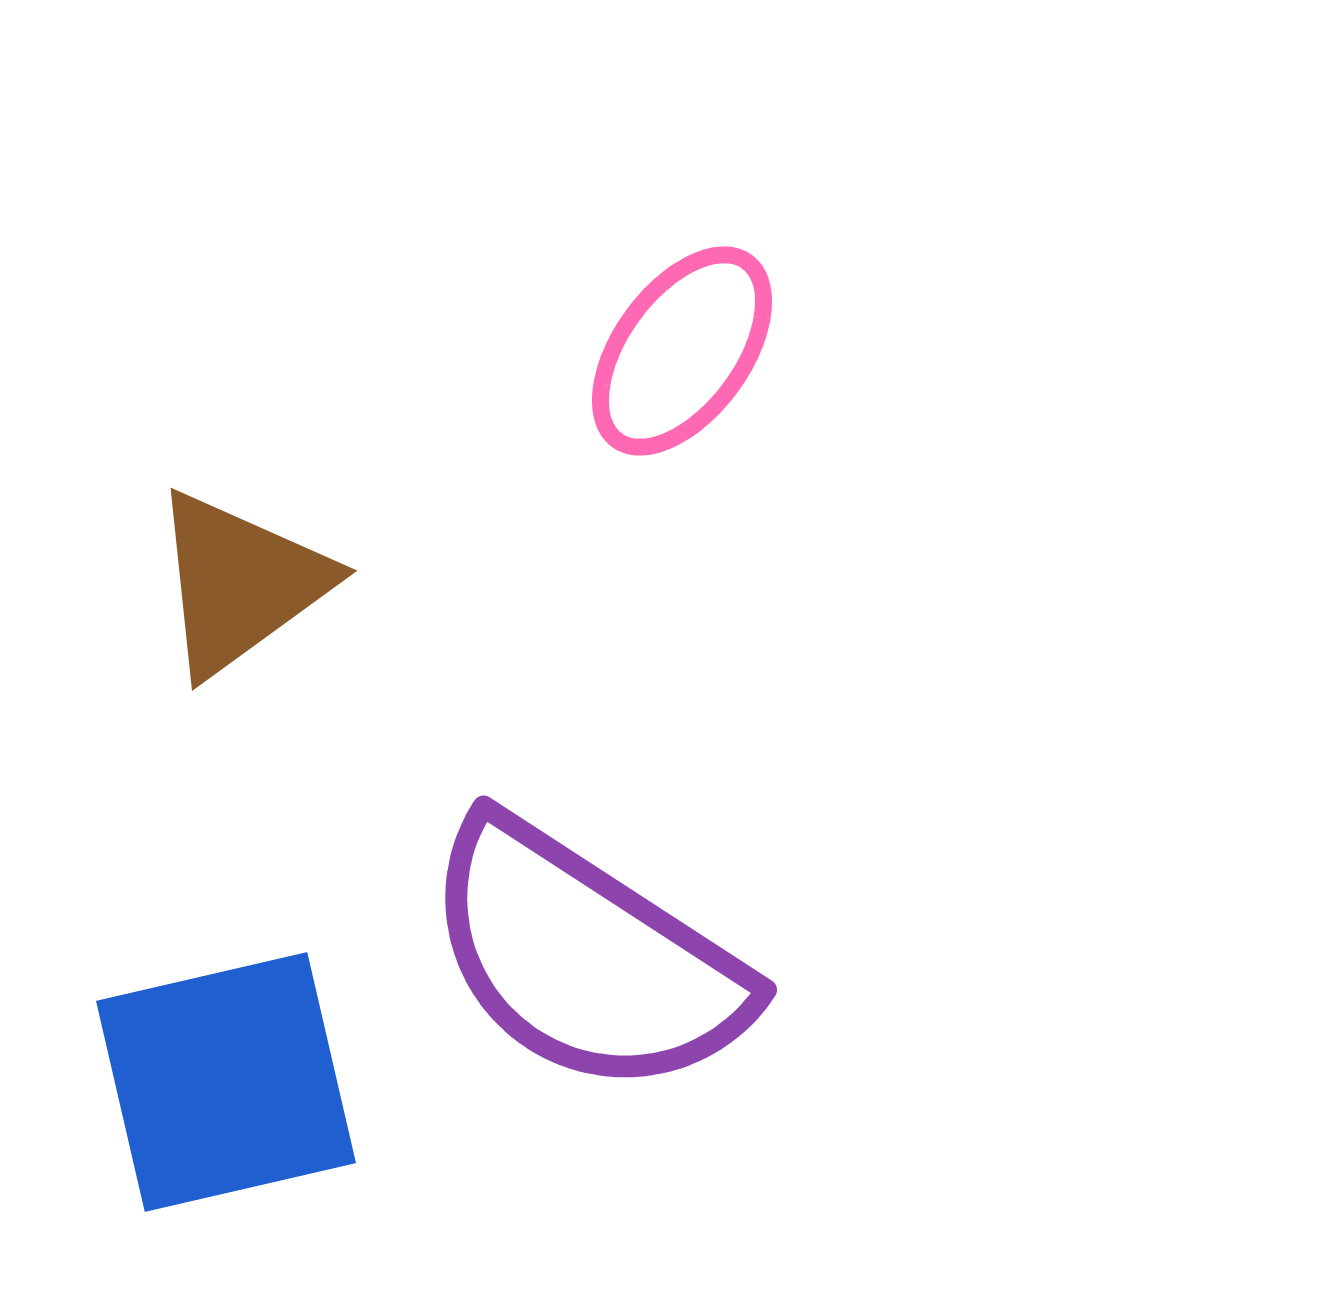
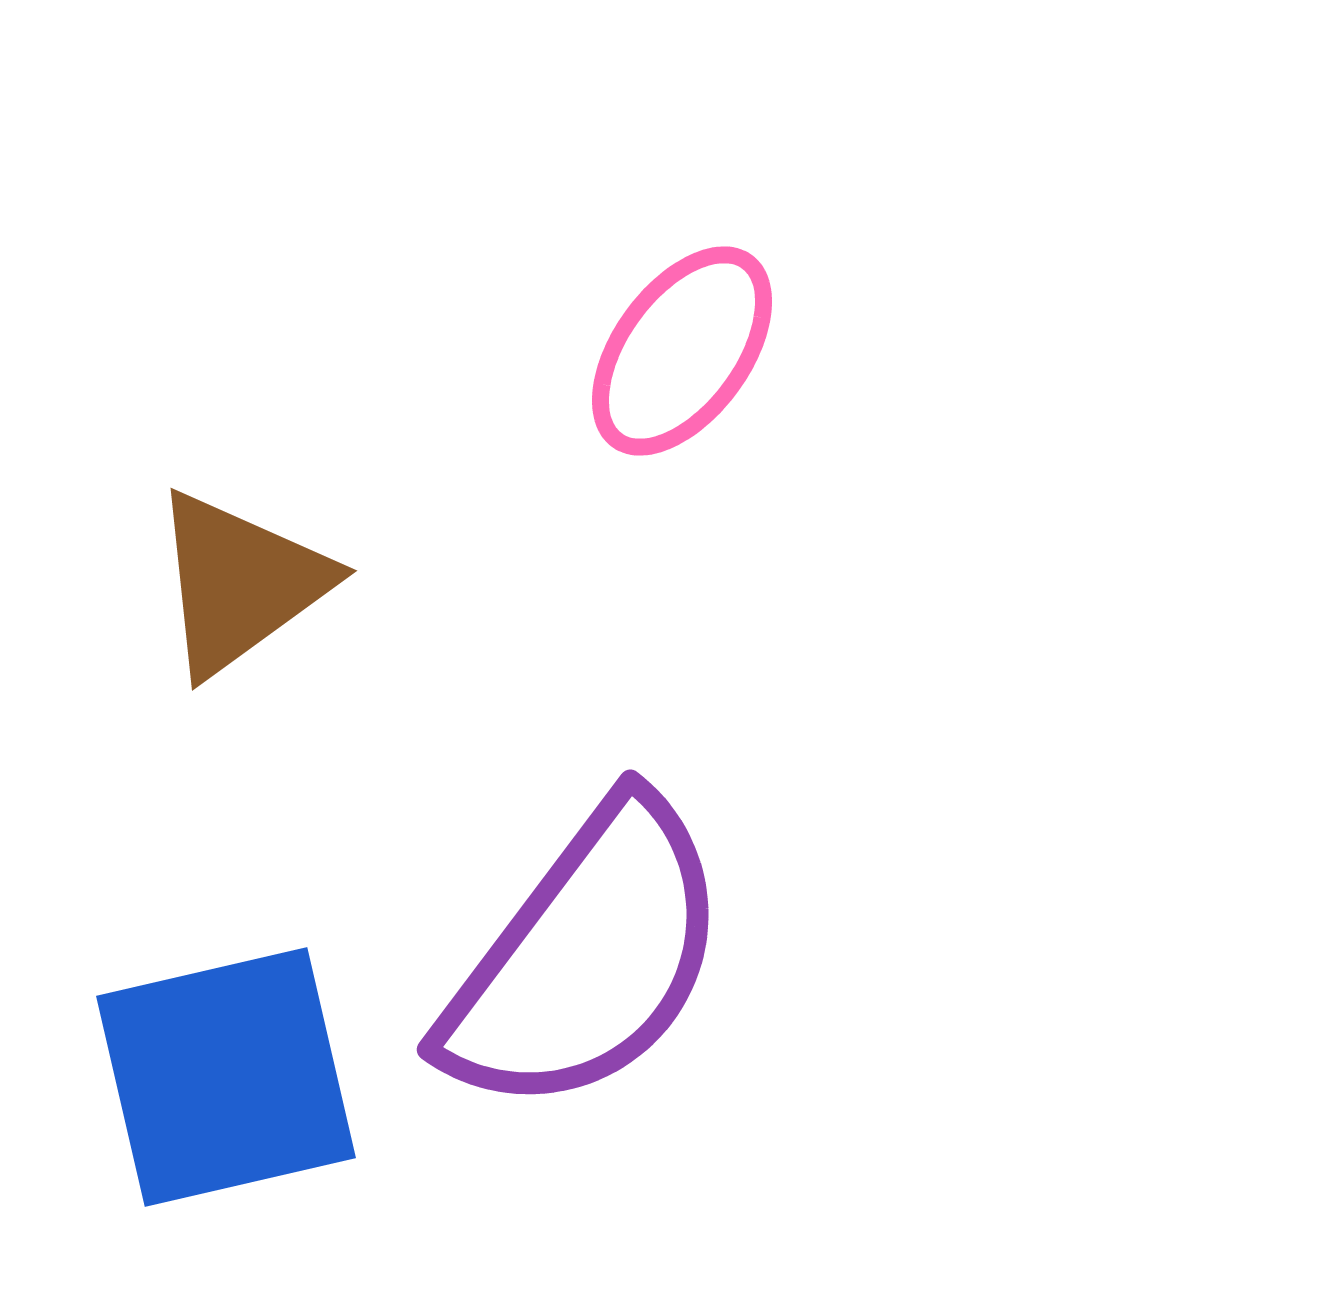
purple semicircle: rotated 86 degrees counterclockwise
blue square: moved 5 px up
